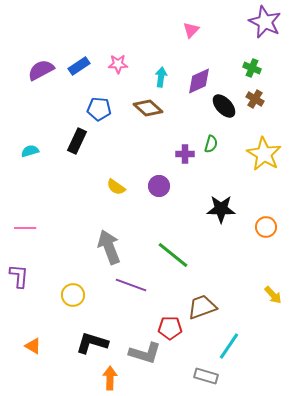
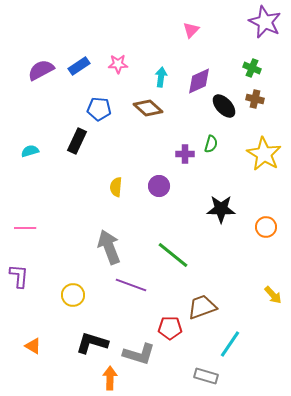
brown cross: rotated 18 degrees counterclockwise
yellow semicircle: rotated 60 degrees clockwise
cyan line: moved 1 px right, 2 px up
gray L-shape: moved 6 px left, 1 px down
